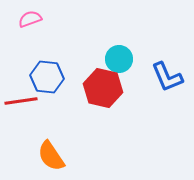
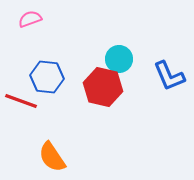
blue L-shape: moved 2 px right, 1 px up
red hexagon: moved 1 px up
red line: rotated 28 degrees clockwise
orange semicircle: moved 1 px right, 1 px down
